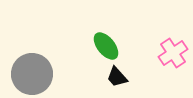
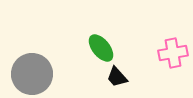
green ellipse: moved 5 px left, 2 px down
pink cross: rotated 24 degrees clockwise
